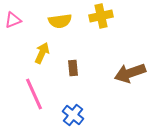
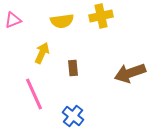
yellow semicircle: moved 2 px right
blue cross: moved 1 px down
